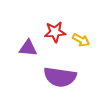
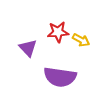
red star: moved 3 px right
purple triangle: rotated 42 degrees clockwise
